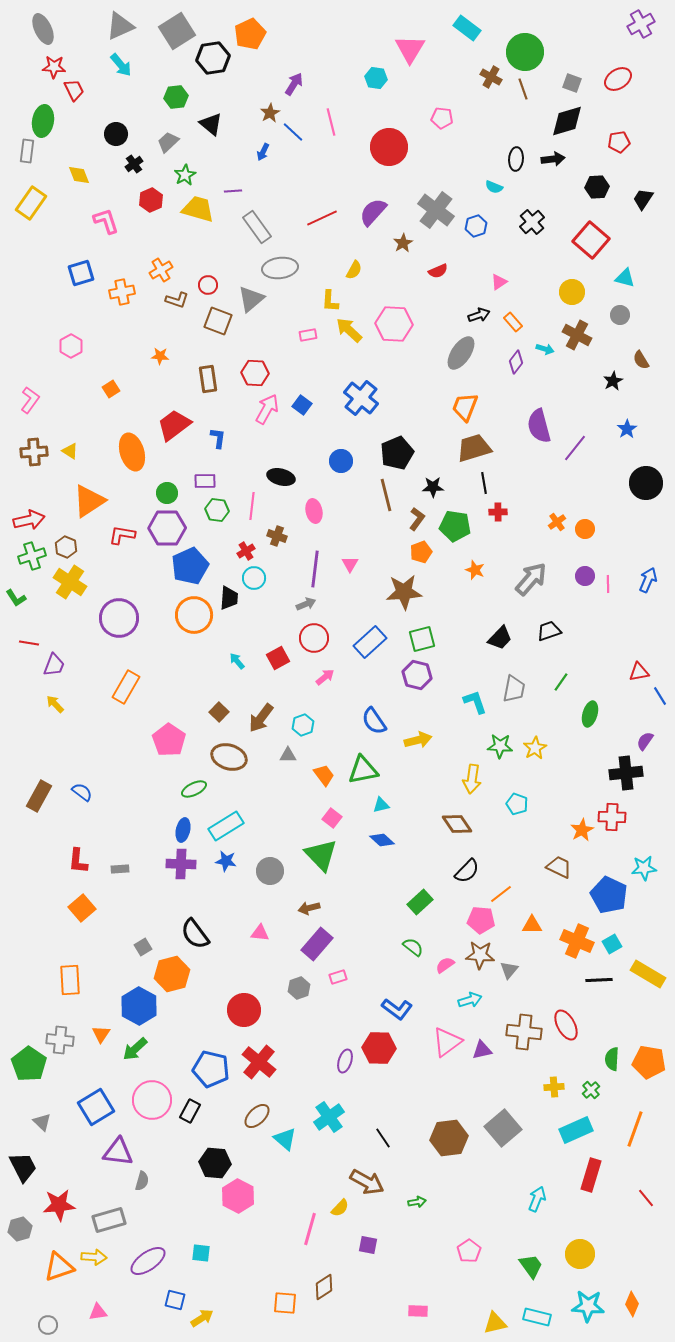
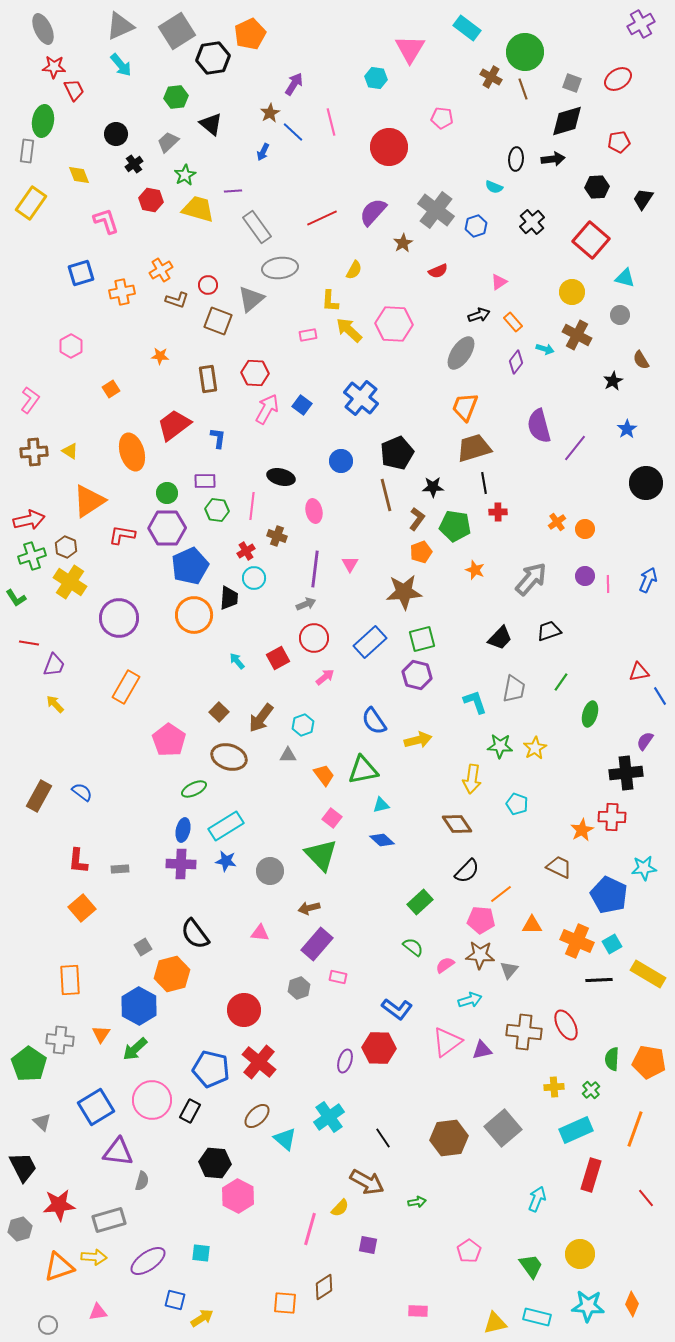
red hexagon at (151, 200): rotated 25 degrees counterclockwise
pink rectangle at (338, 977): rotated 30 degrees clockwise
